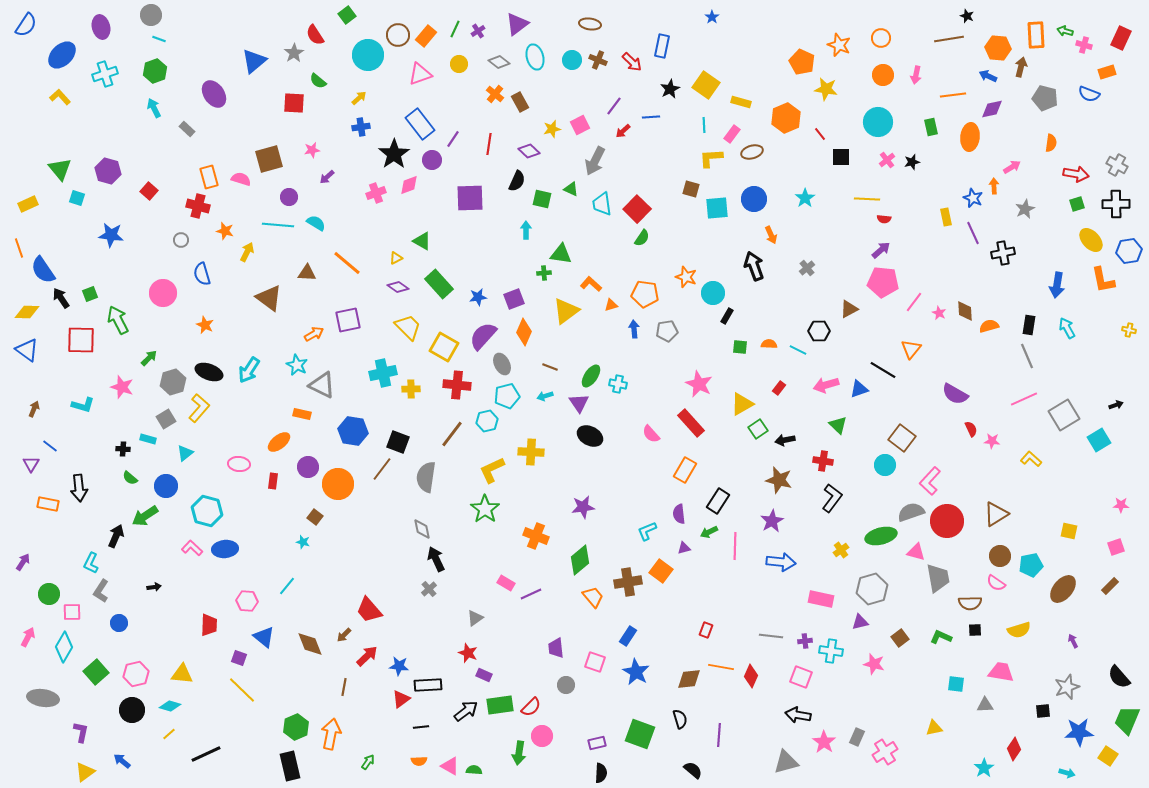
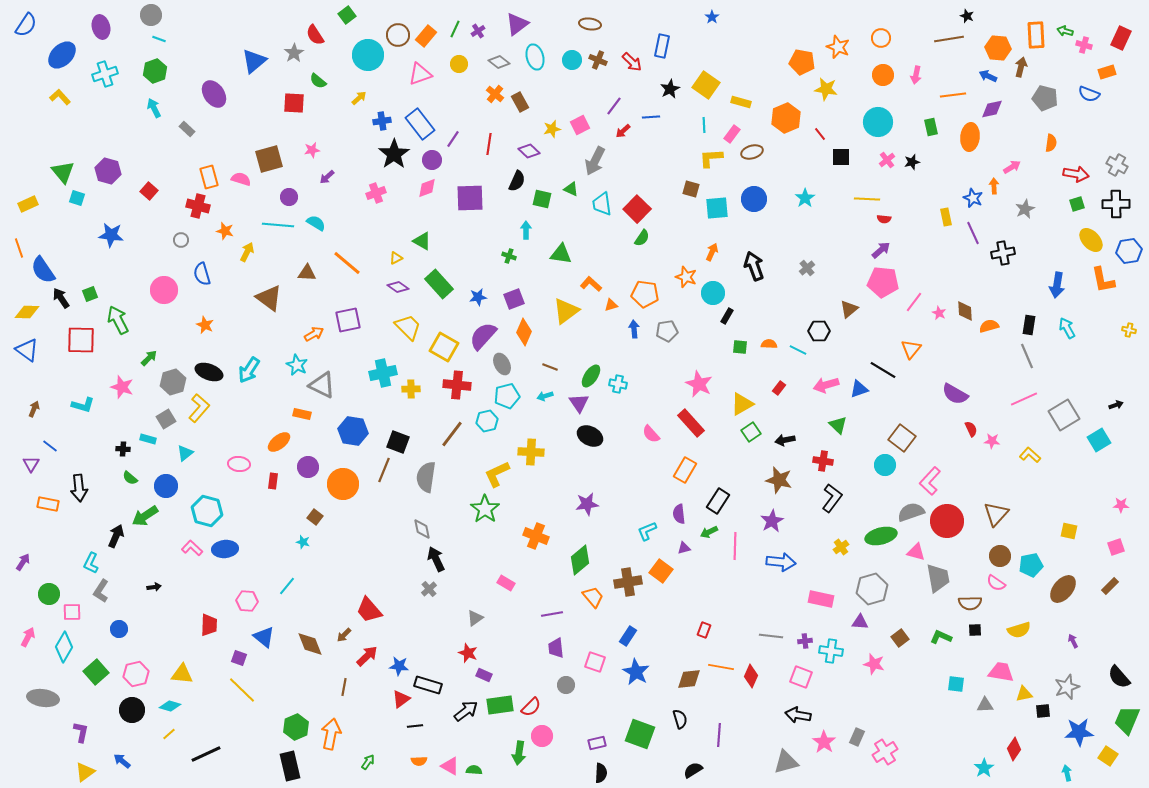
orange star at (839, 45): moved 1 px left, 2 px down
orange pentagon at (802, 62): rotated 15 degrees counterclockwise
blue cross at (361, 127): moved 21 px right, 6 px up
green triangle at (60, 169): moved 3 px right, 3 px down
pink diamond at (409, 185): moved 18 px right, 3 px down
orange arrow at (771, 235): moved 59 px left, 17 px down; rotated 132 degrees counterclockwise
green cross at (544, 273): moved 35 px left, 17 px up; rotated 24 degrees clockwise
pink circle at (163, 293): moved 1 px right, 3 px up
brown triangle at (849, 309): rotated 12 degrees counterclockwise
green square at (758, 429): moved 7 px left, 3 px down
yellow L-shape at (1031, 459): moved 1 px left, 4 px up
brown line at (382, 469): moved 2 px right, 1 px down; rotated 15 degrees counterclockwise
yellow L-shape at (492, 470): moved 5 px right, 4 px down
orange circle at (338, 484): moved 5 px right
purple star at (583, 507): moved 4 px right, 3 px up
brown triangle at (996, 514): rotated 16 degrees counterclockwise
yellow cross at (841, 550): moved 3 px up
purple line at (531, 594): moved 21 px right, 20 px down; rotated 15 degrees clockwise
purple triangle at (860, 622): rotated 18 degrees clockwise
blue circle at (119, 623): moved 6 px down
red rectangle at (706, 630): moved 2 px left
black rectangle at (428, 685): rotated 20 degrees clockwise
black line at (421, 727): moved 6 px left, 1 px up
yellow triangle at (934, 728): moved 90 px right, 34 px up
black semicircle at (693, 770): rotated 72 degrees counterclockwise
cyan arrow at (1067, 773): rotated 119 degrees counterclockwise
